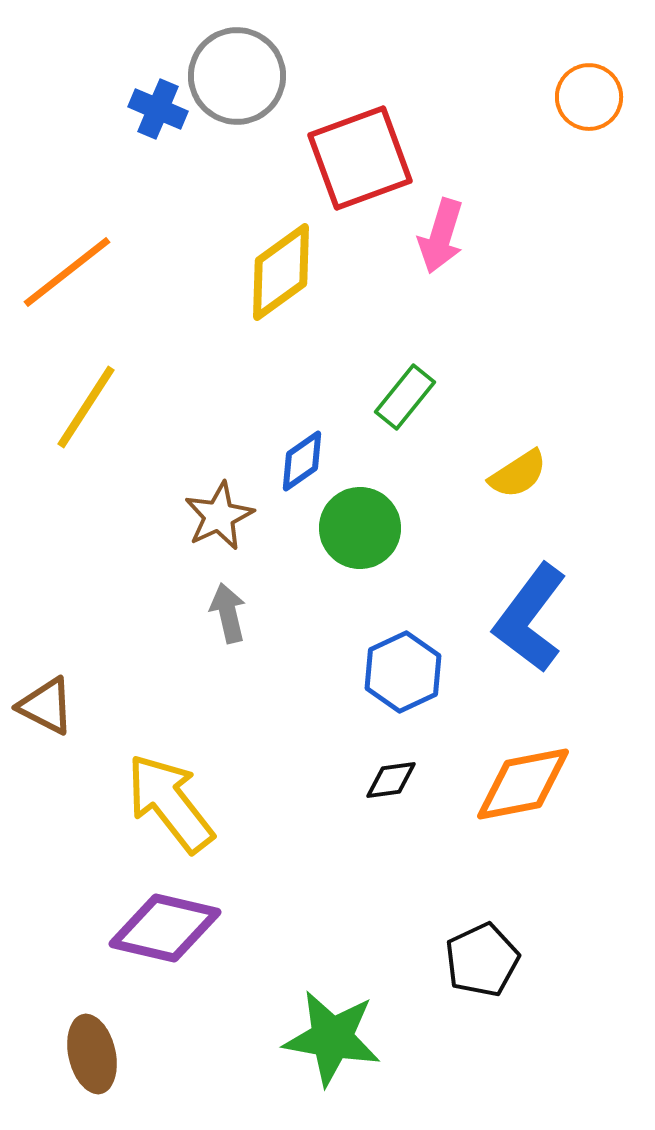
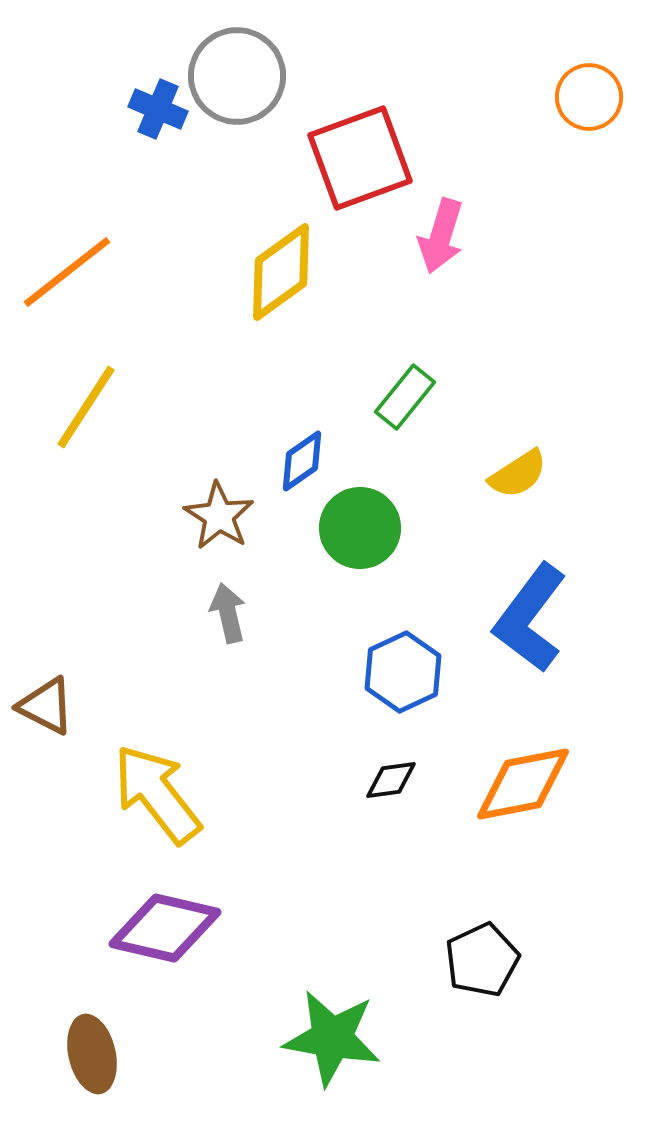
brown star: rotated 14 degrees counterclockwise
yellow arrow: moved 13 px left, 9 px up
